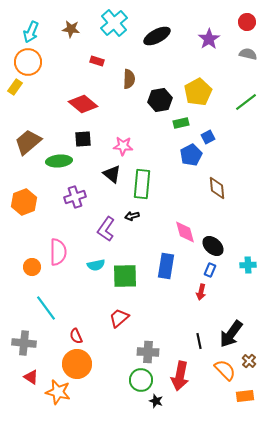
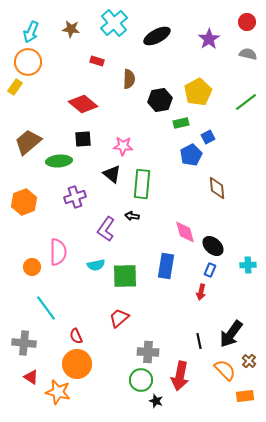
black arrow at (132, 216): rotated 24 degrees clockwise
